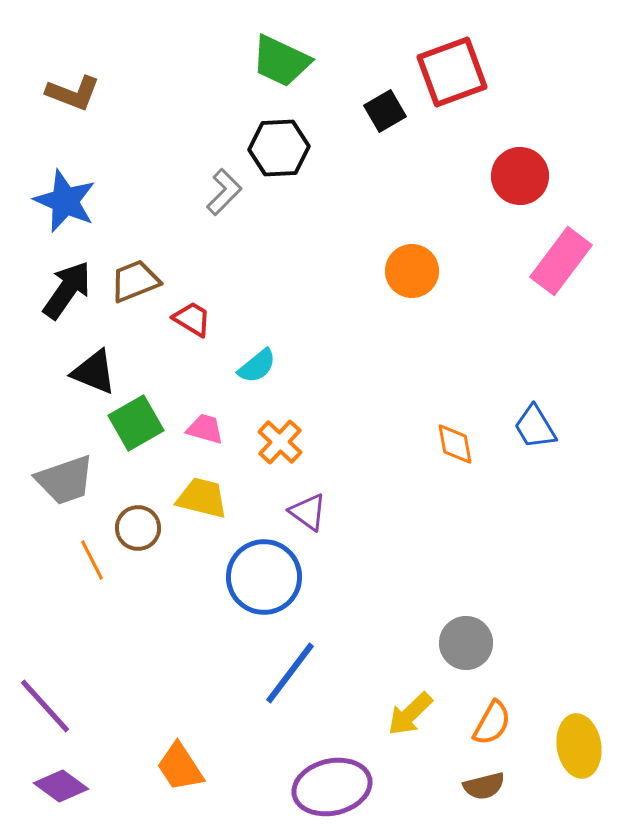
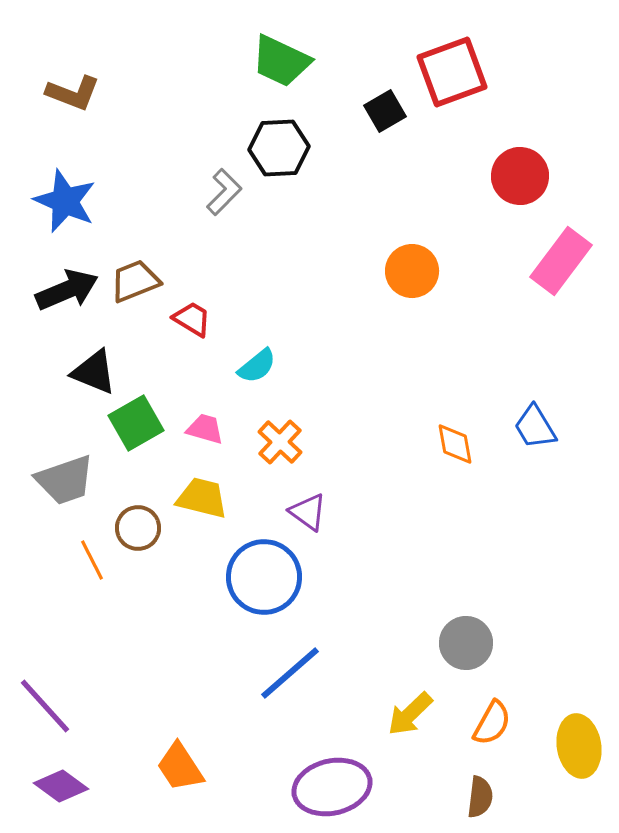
black arrow: rotated 32 degrees clockwise
blue line: rotated 12 degrees clockwise
brown semicircle: moved 4 px left, 11 px down; rotated 69 degrees counterclockwise
